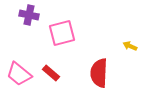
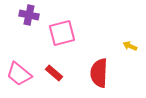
red rectangle: moved 3 px right
